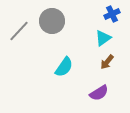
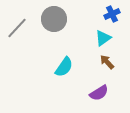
gray circle: moved 2 px right, 2 px up
gray line: moved 2 px left, 3 px up
brown arrow: rotated 98 degrees clockwise
